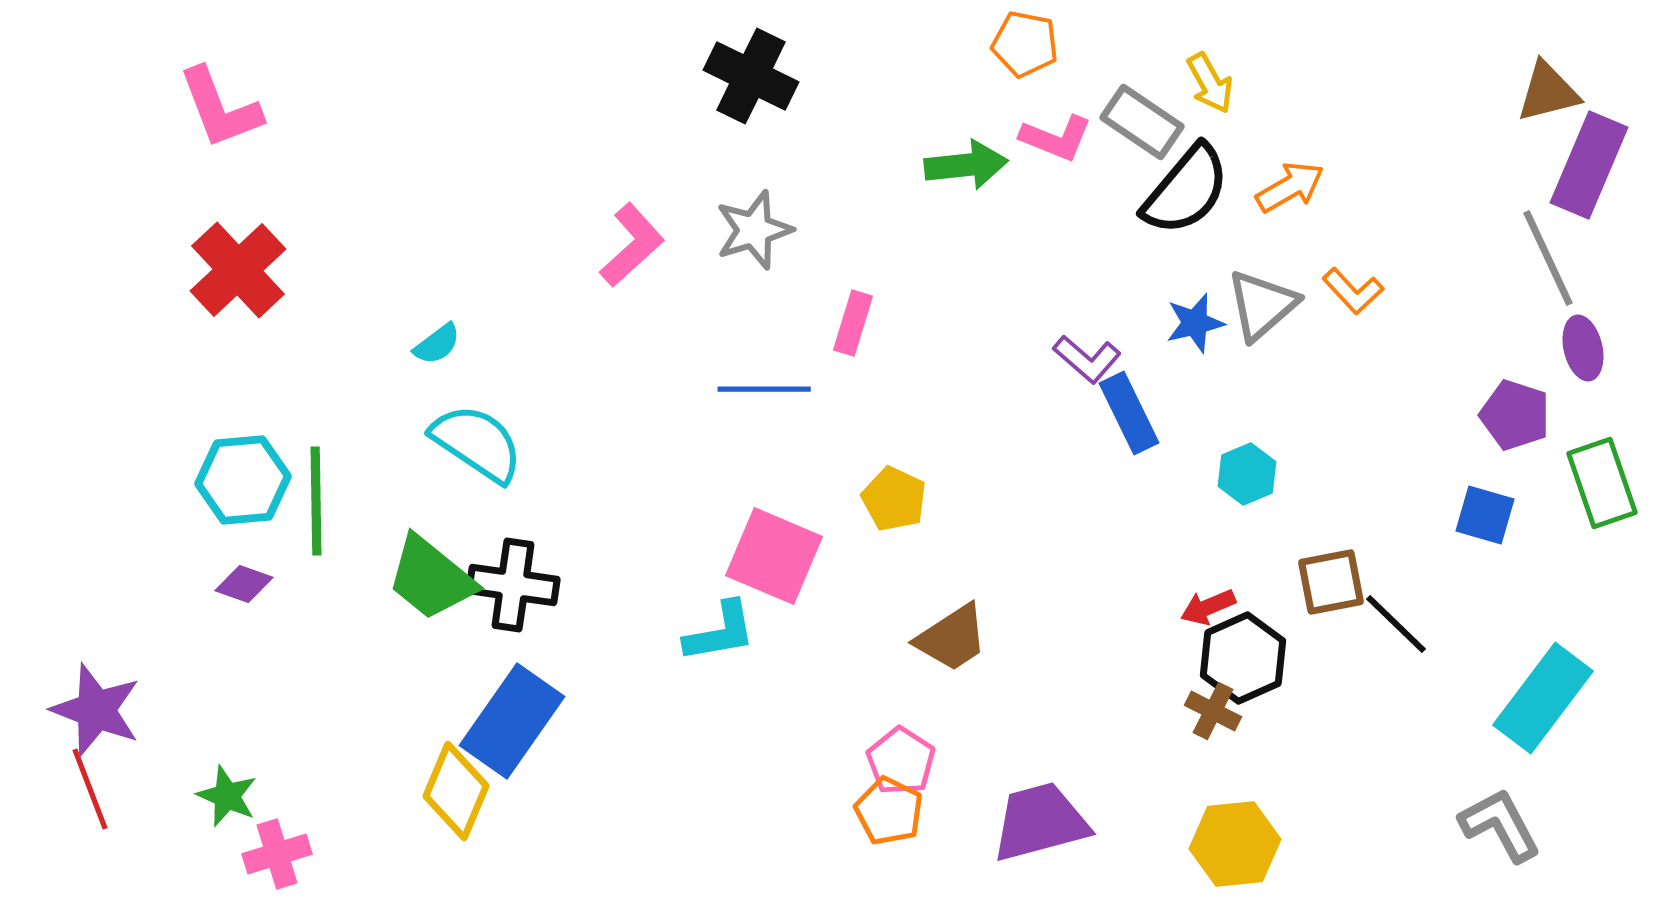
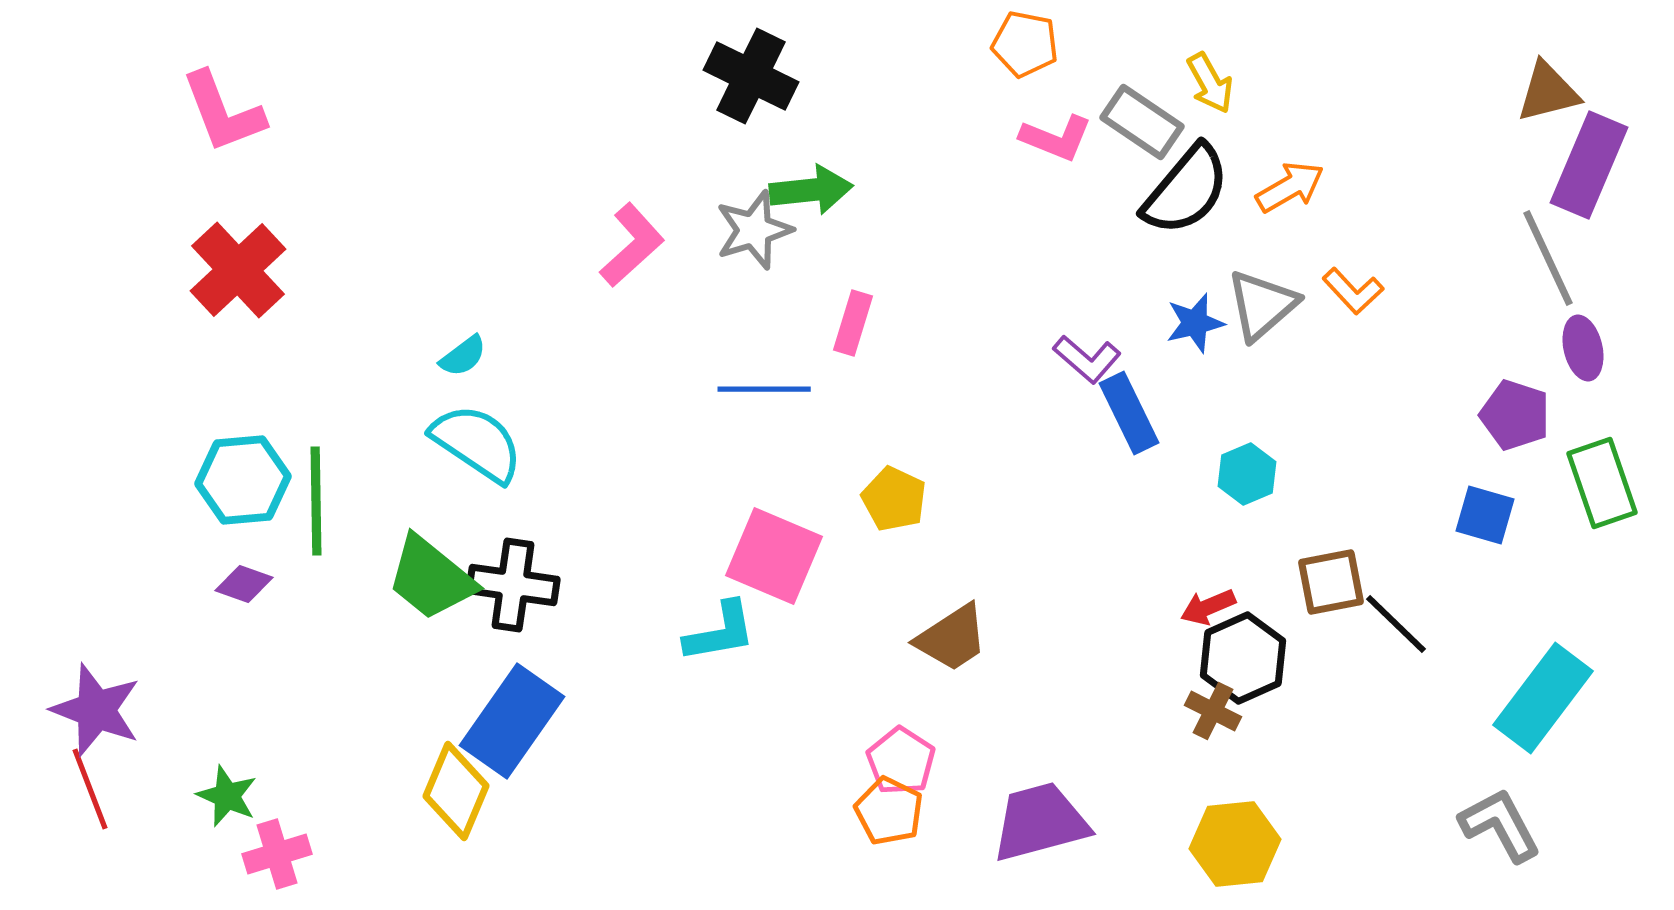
pink L-shape at (220, 108): moved 3 px right, 4 px down
green arrow at (966, 165): moved 155 px left, 25 px down
cyan semicircle at (437, 344): moved 26 px right, 12 px down
